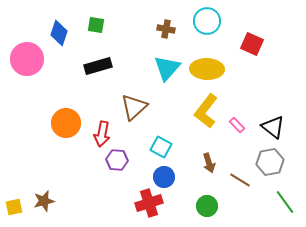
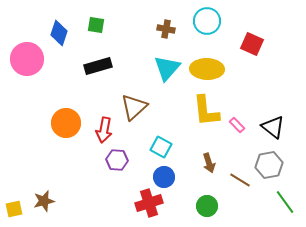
yellow L-shape: rotated 44 degrees counterclockwise
red arrow: moved 2 px right, 4 px up
gray hexagon: moved 1 px left, 3 px down
yellow square: moved 2 px down
